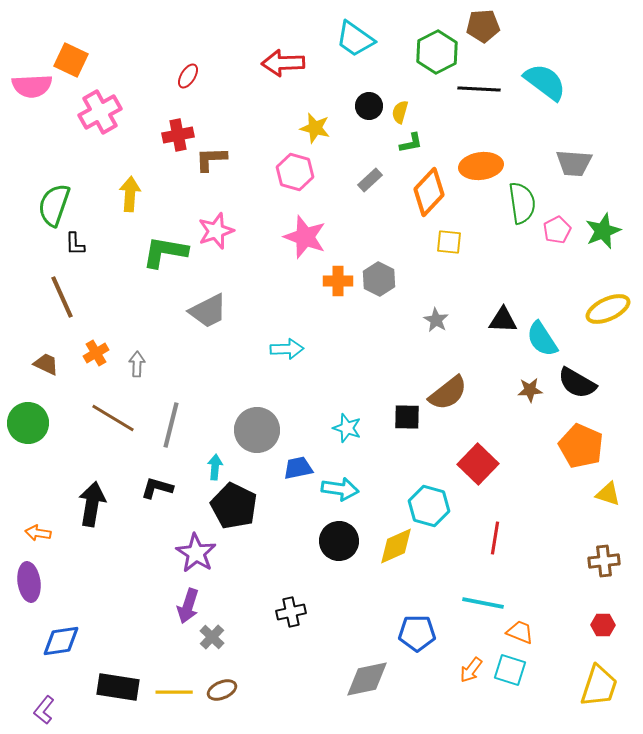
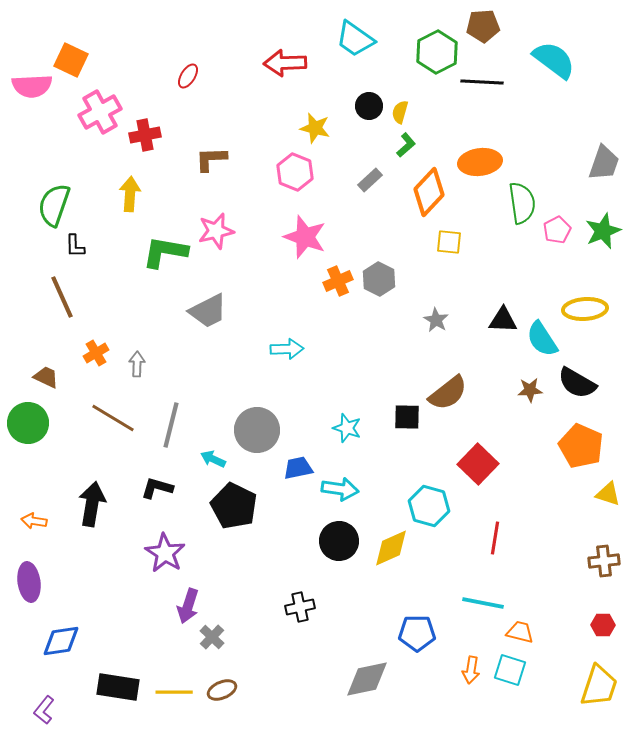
red arrow at (283, 63): moved 2 px right
cyan semicircle at (545, 82): moved 9 px right, 22 px up
black line at (479, 89): moved 3 px right, 7 px up
red cross at (178, 135): moved 33 px left
green L-shape at (411, 143): moved 5 px left, 2 px down; rotated 30 degrees counterclockwise
gray trapezoid at (574, 163): moved 30 px right; rotated 75 degrees counterclockwise
orange ellipse at (481, 166): moved 1 px left, 4 px up
pink hexagon at (295, 172): rotated 6 degrees clockwise
pink star at (216, 231): rotated 6 degrees clockwise
black L-shape at (75, 244): moved 2 px down
orange cross at (338, 281): rotated 24 degrees counterclockwise
yellow ellipse at (608, 309): moved 23 px left; rotated 21 degrees clockwise
brown trapezoid at (46, 364): moved 13 px down
cyan arrow at (215, 467): moved 2 px left, 8 px up; rotated 70 degrees counterclockwise
orange arrow at (38, 533): moved 4 px left, 12 px up
yellow diamond at (396, 546): moved 5 px left, 2 px down
purple star at (196, 553): moved 31 px left
black cross at (291, 612): moved 9 px right, 5 px up
orange trapezoid at (520, 632): rotated 8 degrees counterclockwise
orange arrow at (471, 670): rotated 28 degrees counterclockwise
